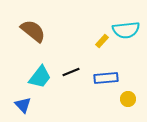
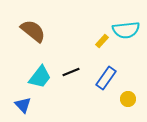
blue rectangle: rotated 50 degrees counterclockwise
